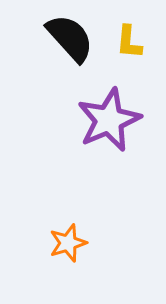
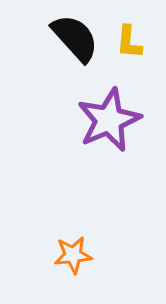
black semicircle: moved 5 px right
orange star: moved 5 px right, 12 px down; rotated 12 degrees clockwise
